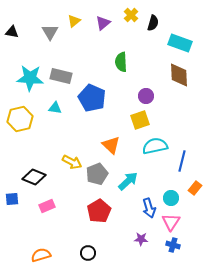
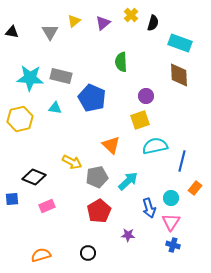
gray pentagon: moved 3 px down; rotated 10 degrees clockwise
purple star: moved 13 px left, 4 px up
